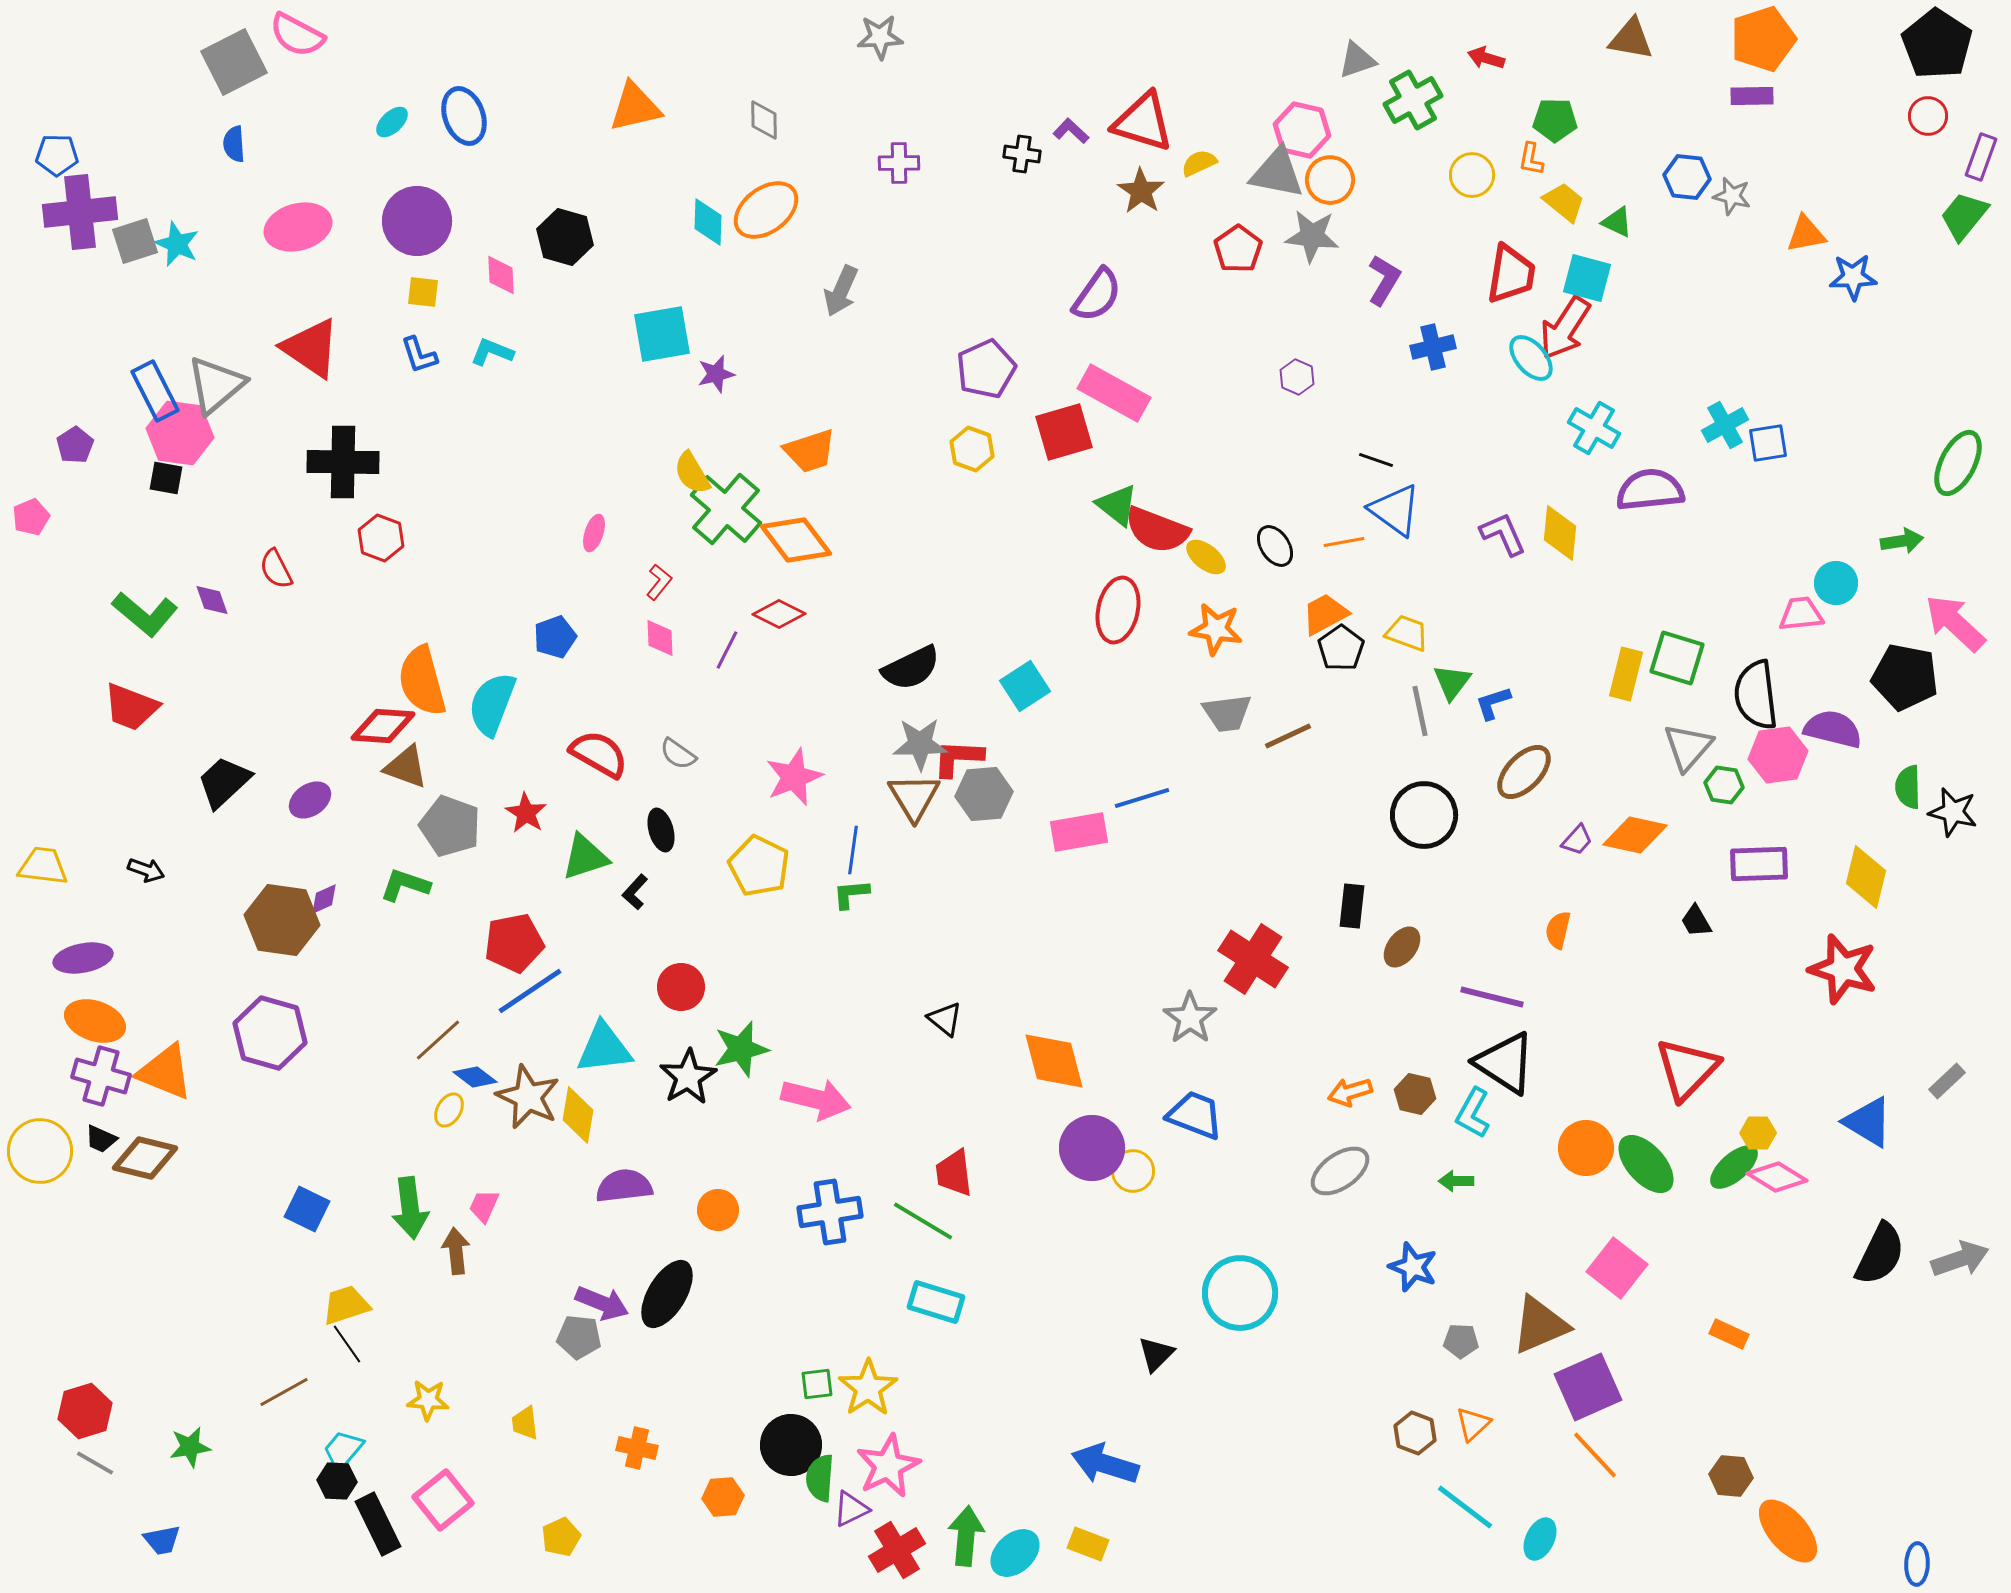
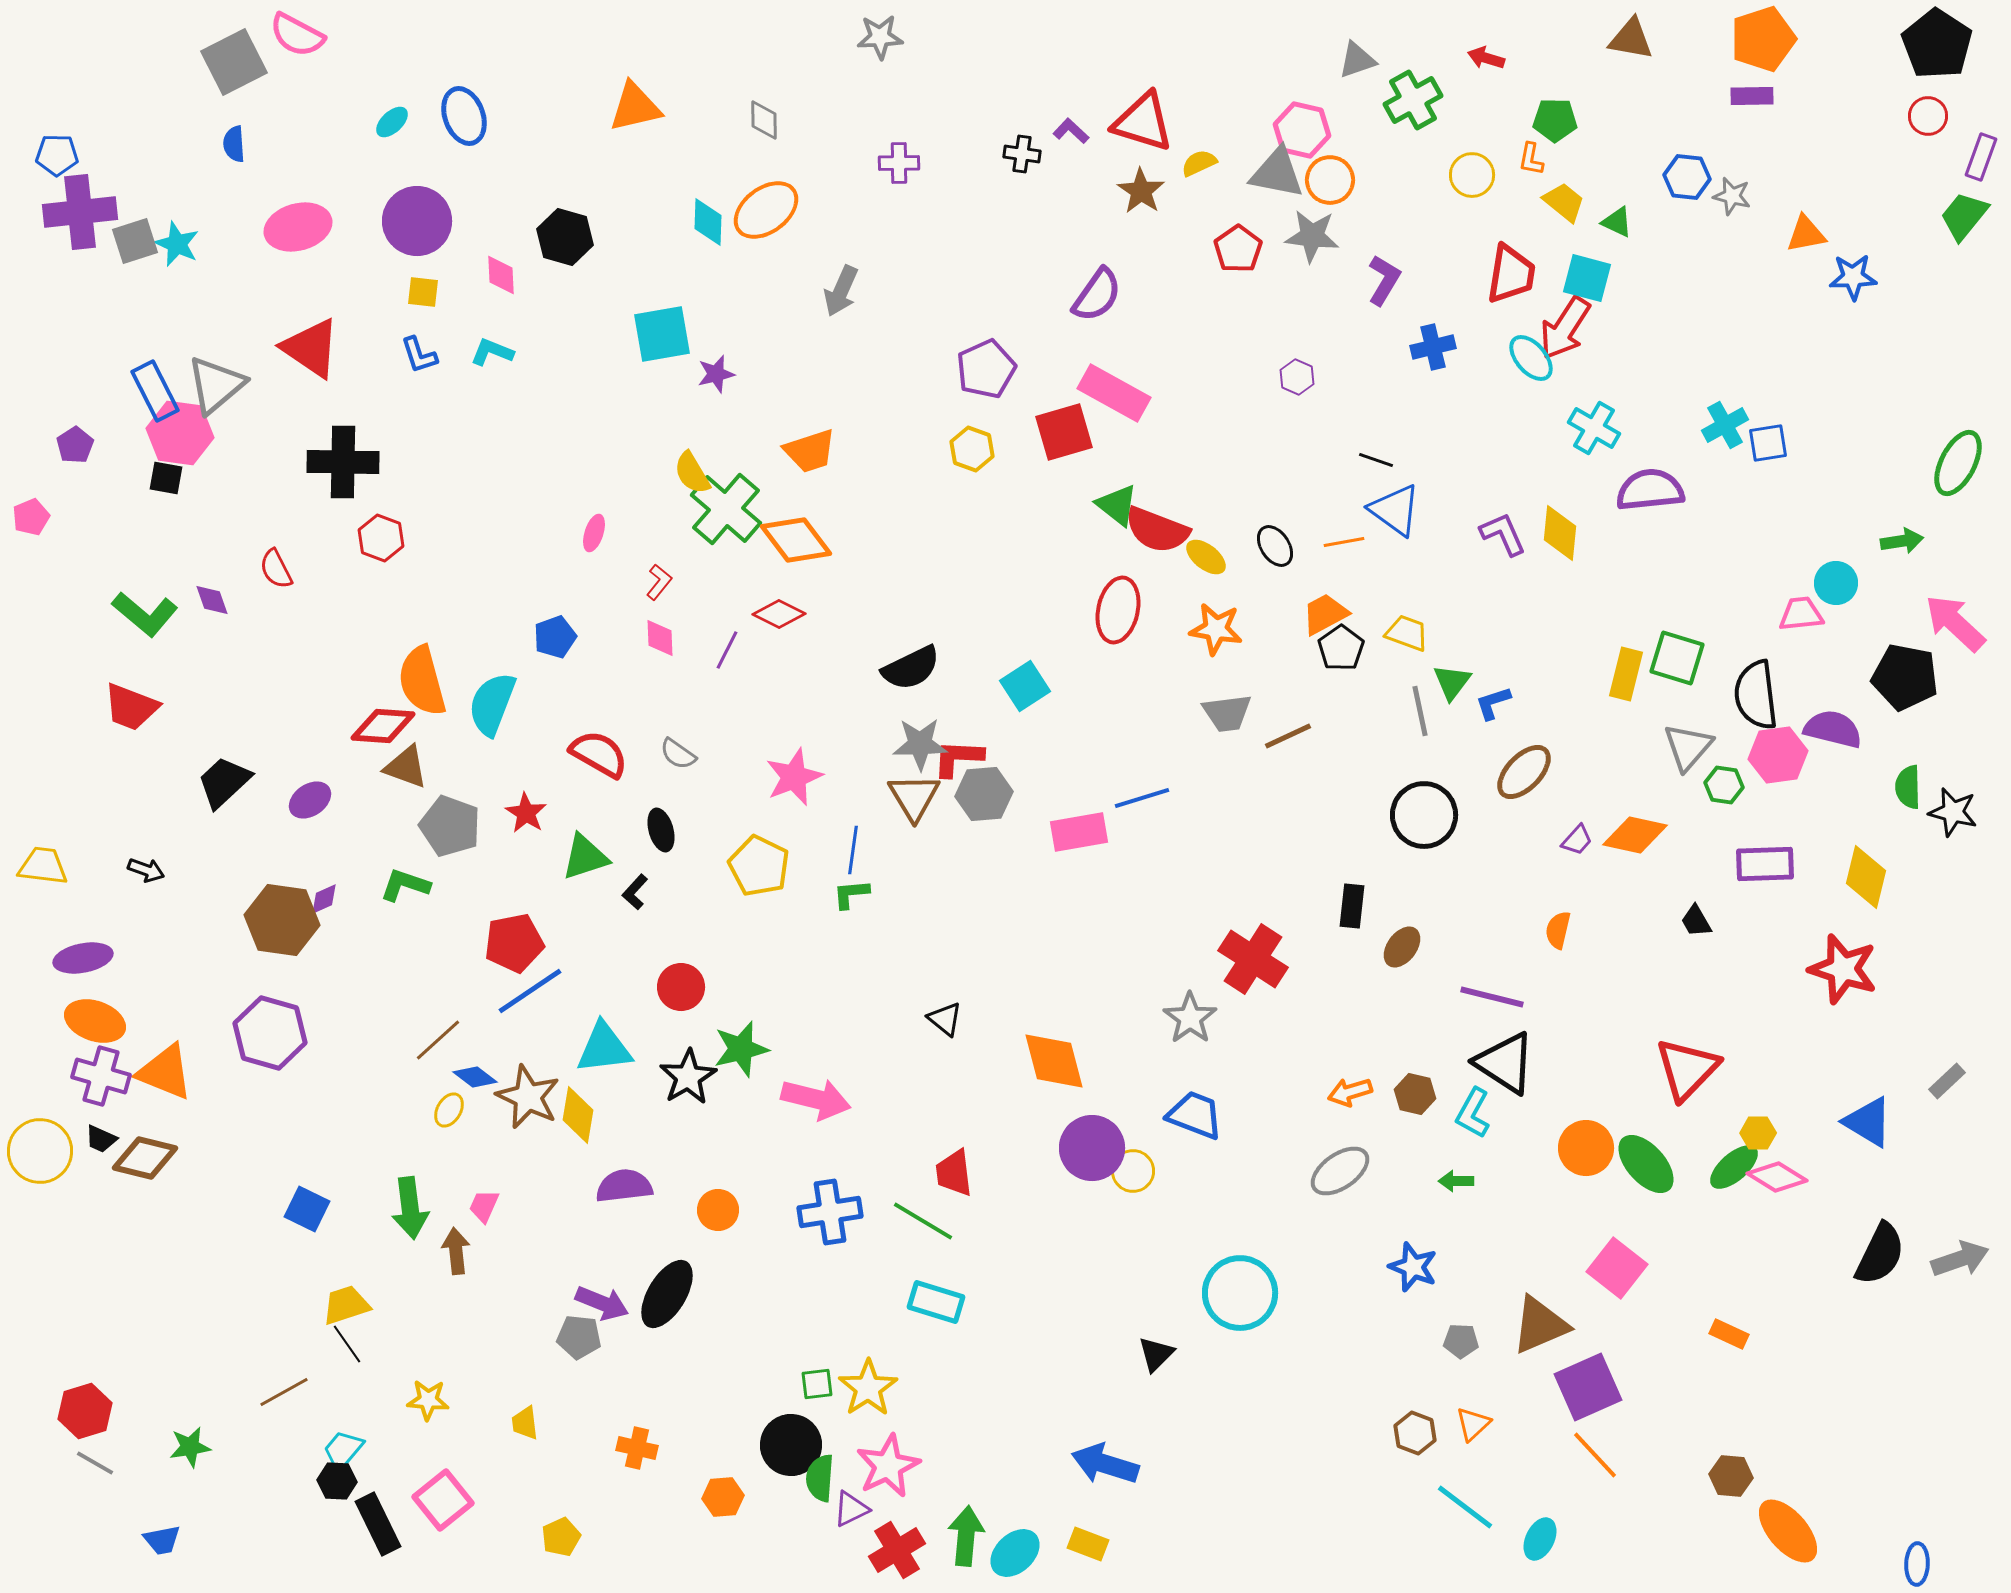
purple rectangle at (1759, 864): moved 6 px right
